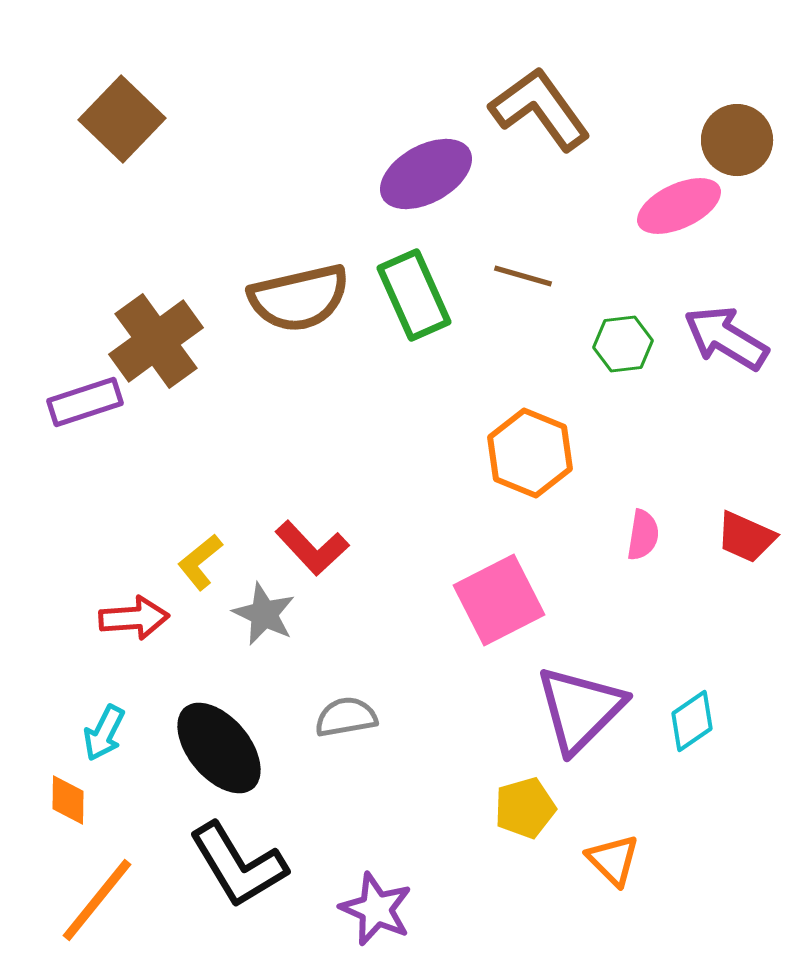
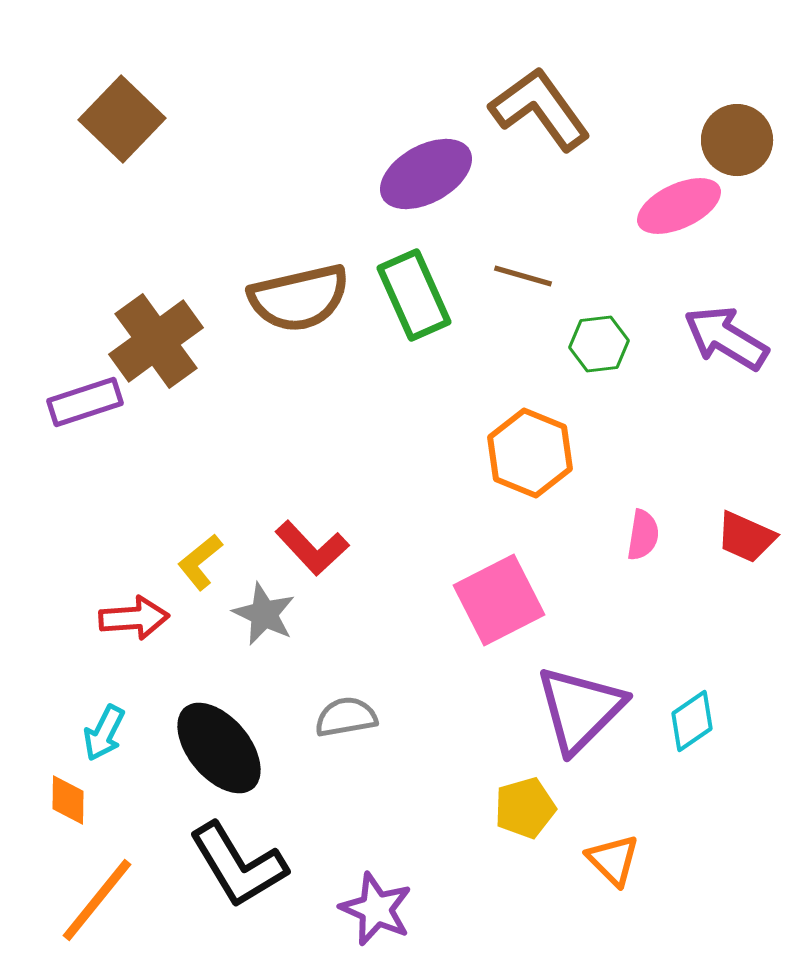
green hexagon: moved 24 px left
